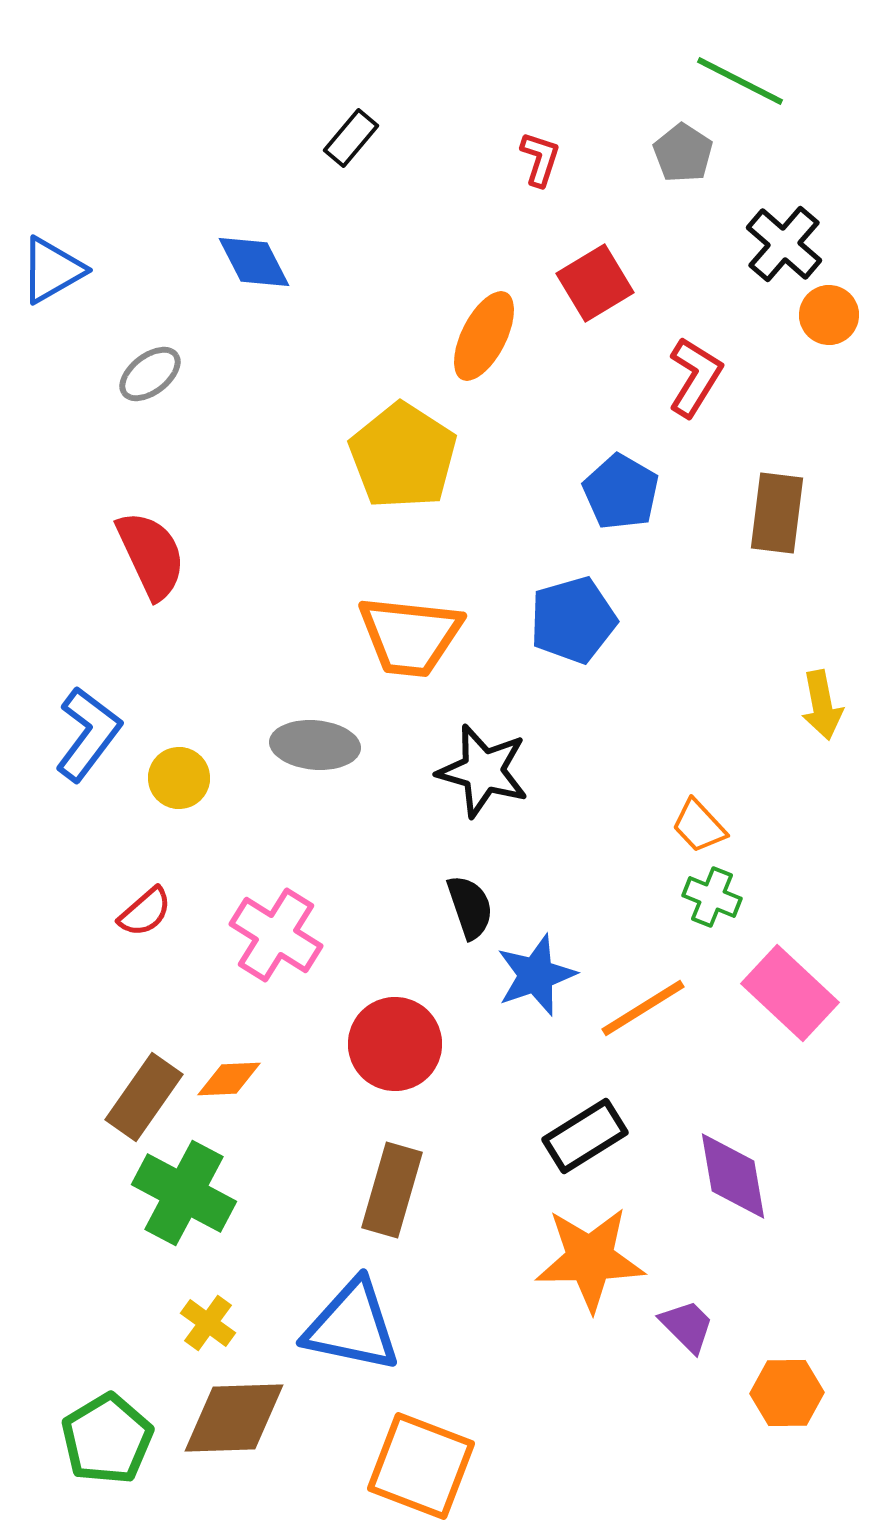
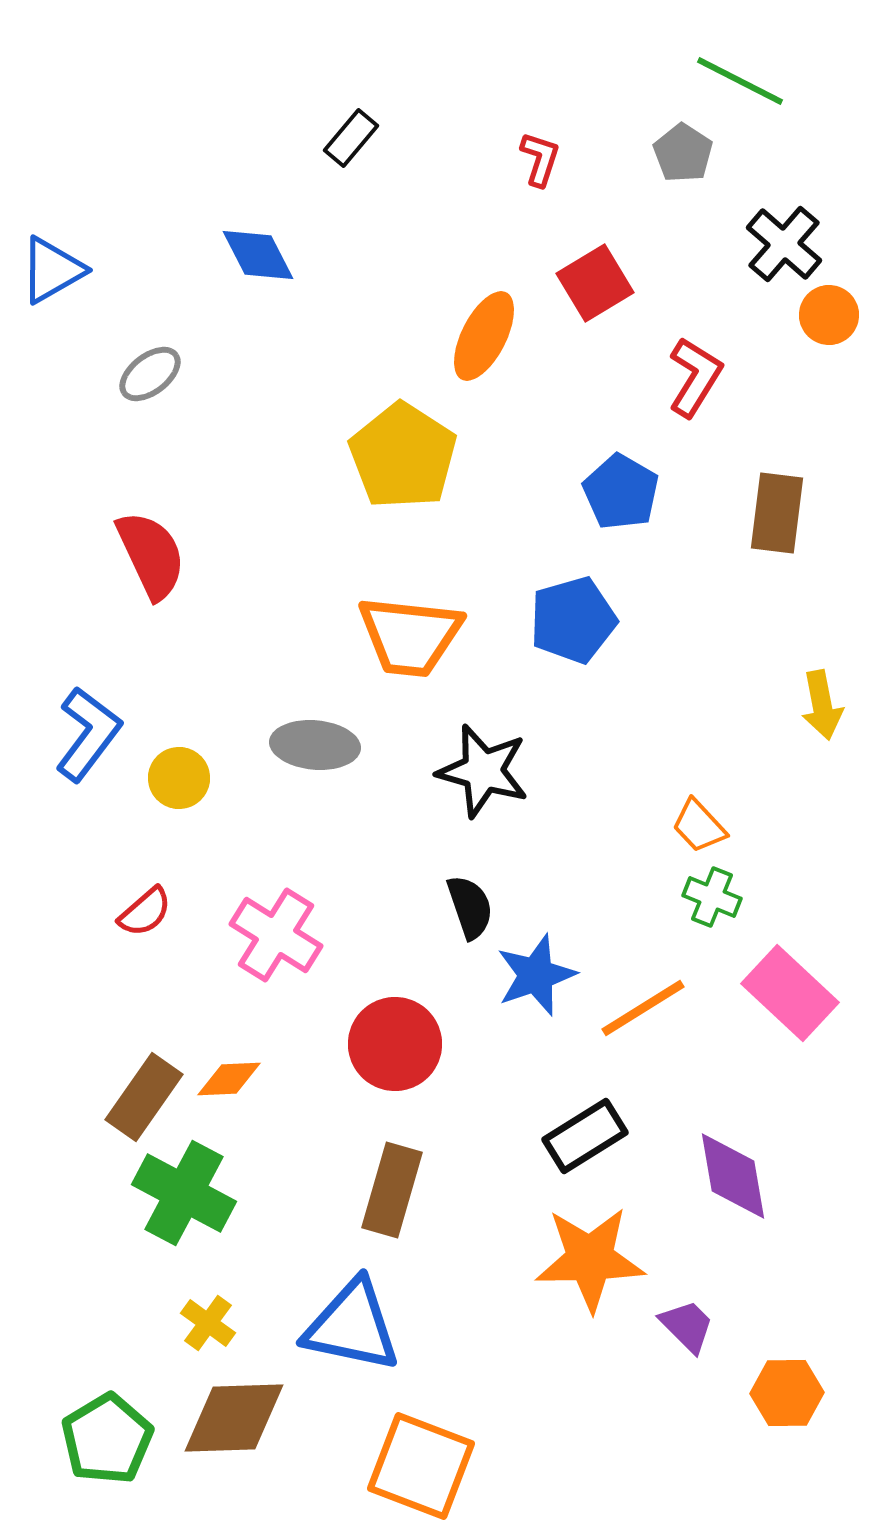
blue diamond at (254, 262): moved 4 px right, 7 px up
